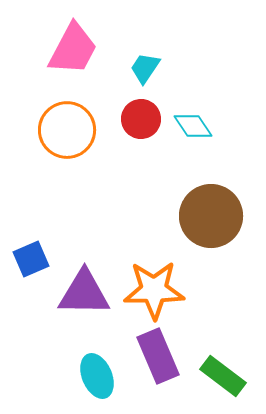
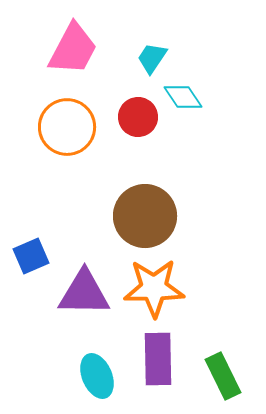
cyan trapezoid: moved 7 px right, 10 px up
red circle: moved 3 px left, 2 px up
cyan diamond: moved 10 px left, 29 px up
orange circle: moved 3 px up
brown circle: moved 66 px left
blue square: moved 3 px up
orange star: moved 2 px up
purple rectangle: moved 3 px down; rotated 22 degrees clockwise
green rectangle: rotated 27 degrees clockwise
